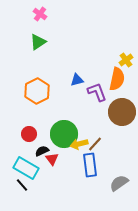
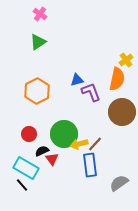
purple L-shape: moved 6 px left
